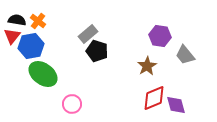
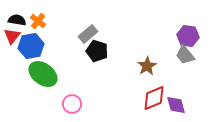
purple hexagon: moved 28 px right
